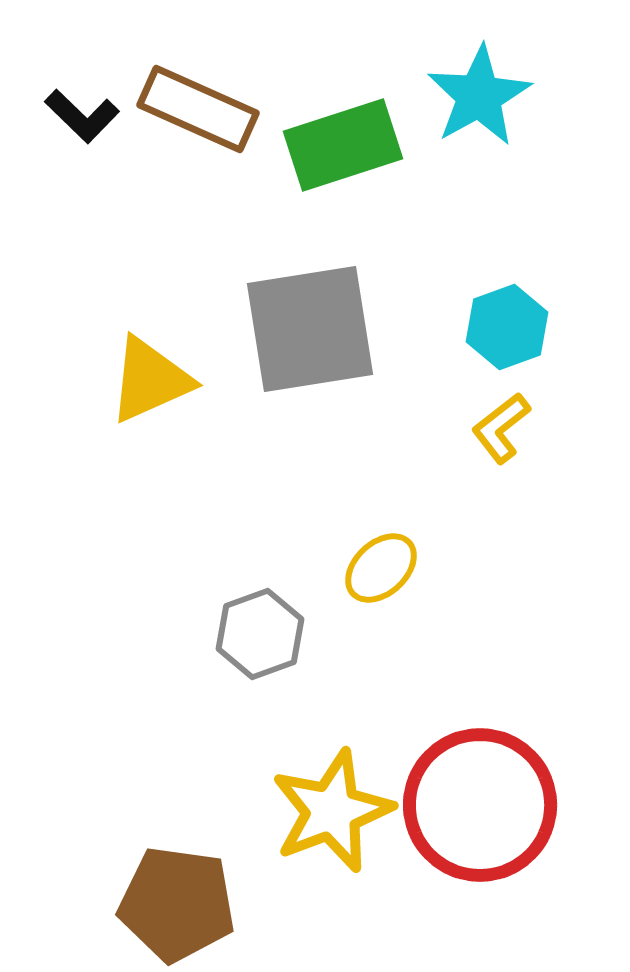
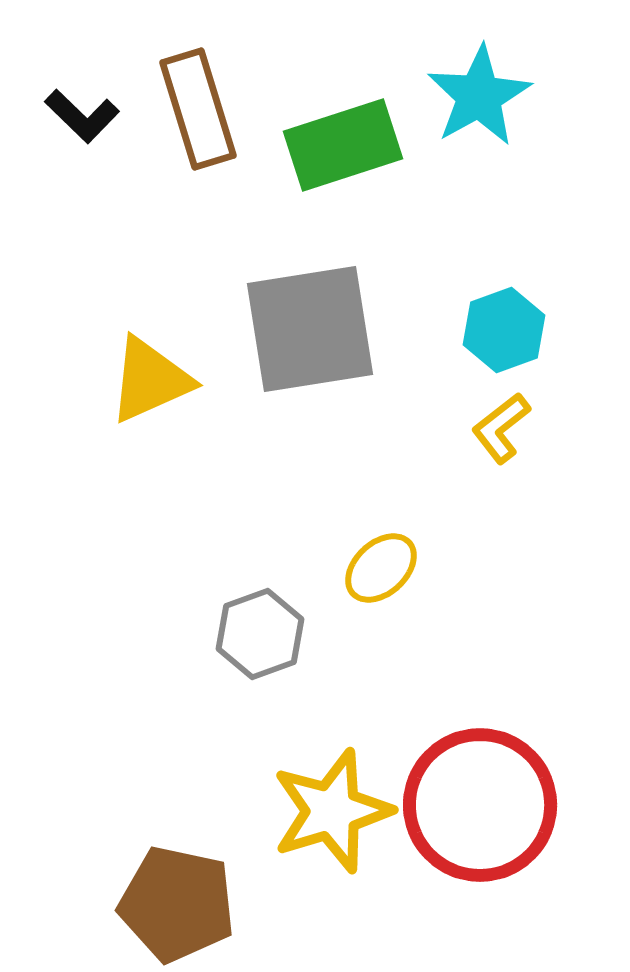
brown rectangle: rotated 49 degrees clockwise
cyan hexagon: moved 3 px left, 3 px down
yellow star: rotated 4 degrees clockwise
brown pentagon: rotated 4 degrees clockwise
